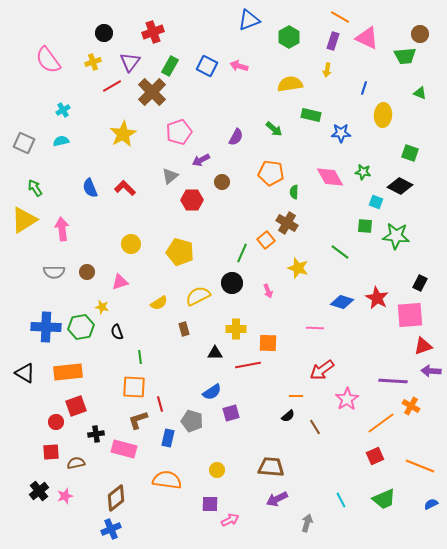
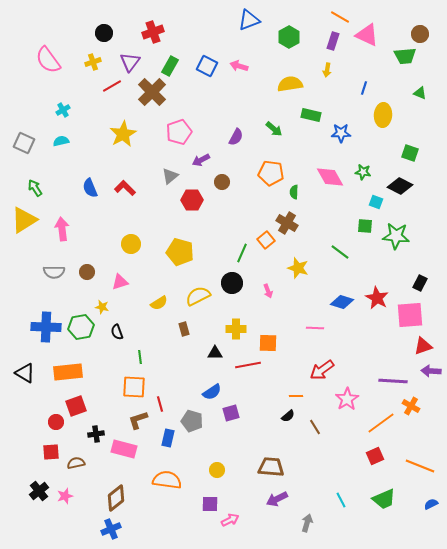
pink triangle at (367, 38): moved 3 px up
